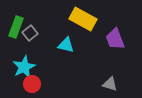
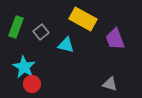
gray square: moved 11 px right, 1 px up
cyan star: rotated 15 degrees counterclockwise
